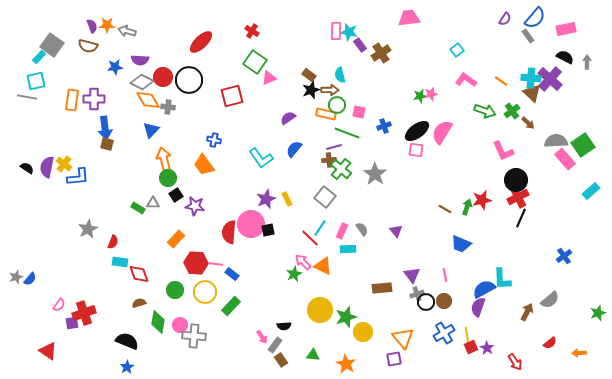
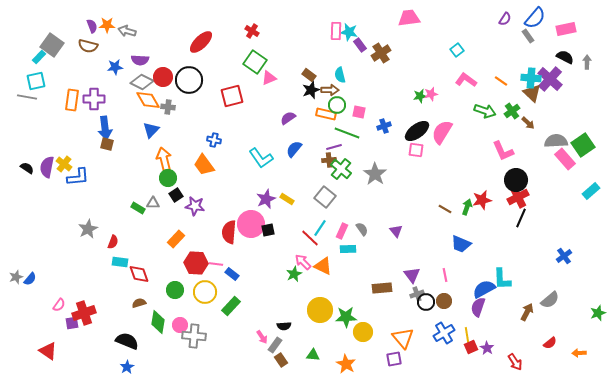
yellow rectangle at (287, 199): rotated 32 degrees counterclockwise
green star at (346, 317): rotated 15 degrees clockwise
